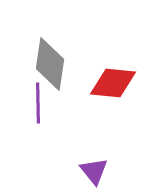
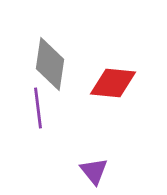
purple line: moved 5 px down; rotated 6 degrees counterclockwise
